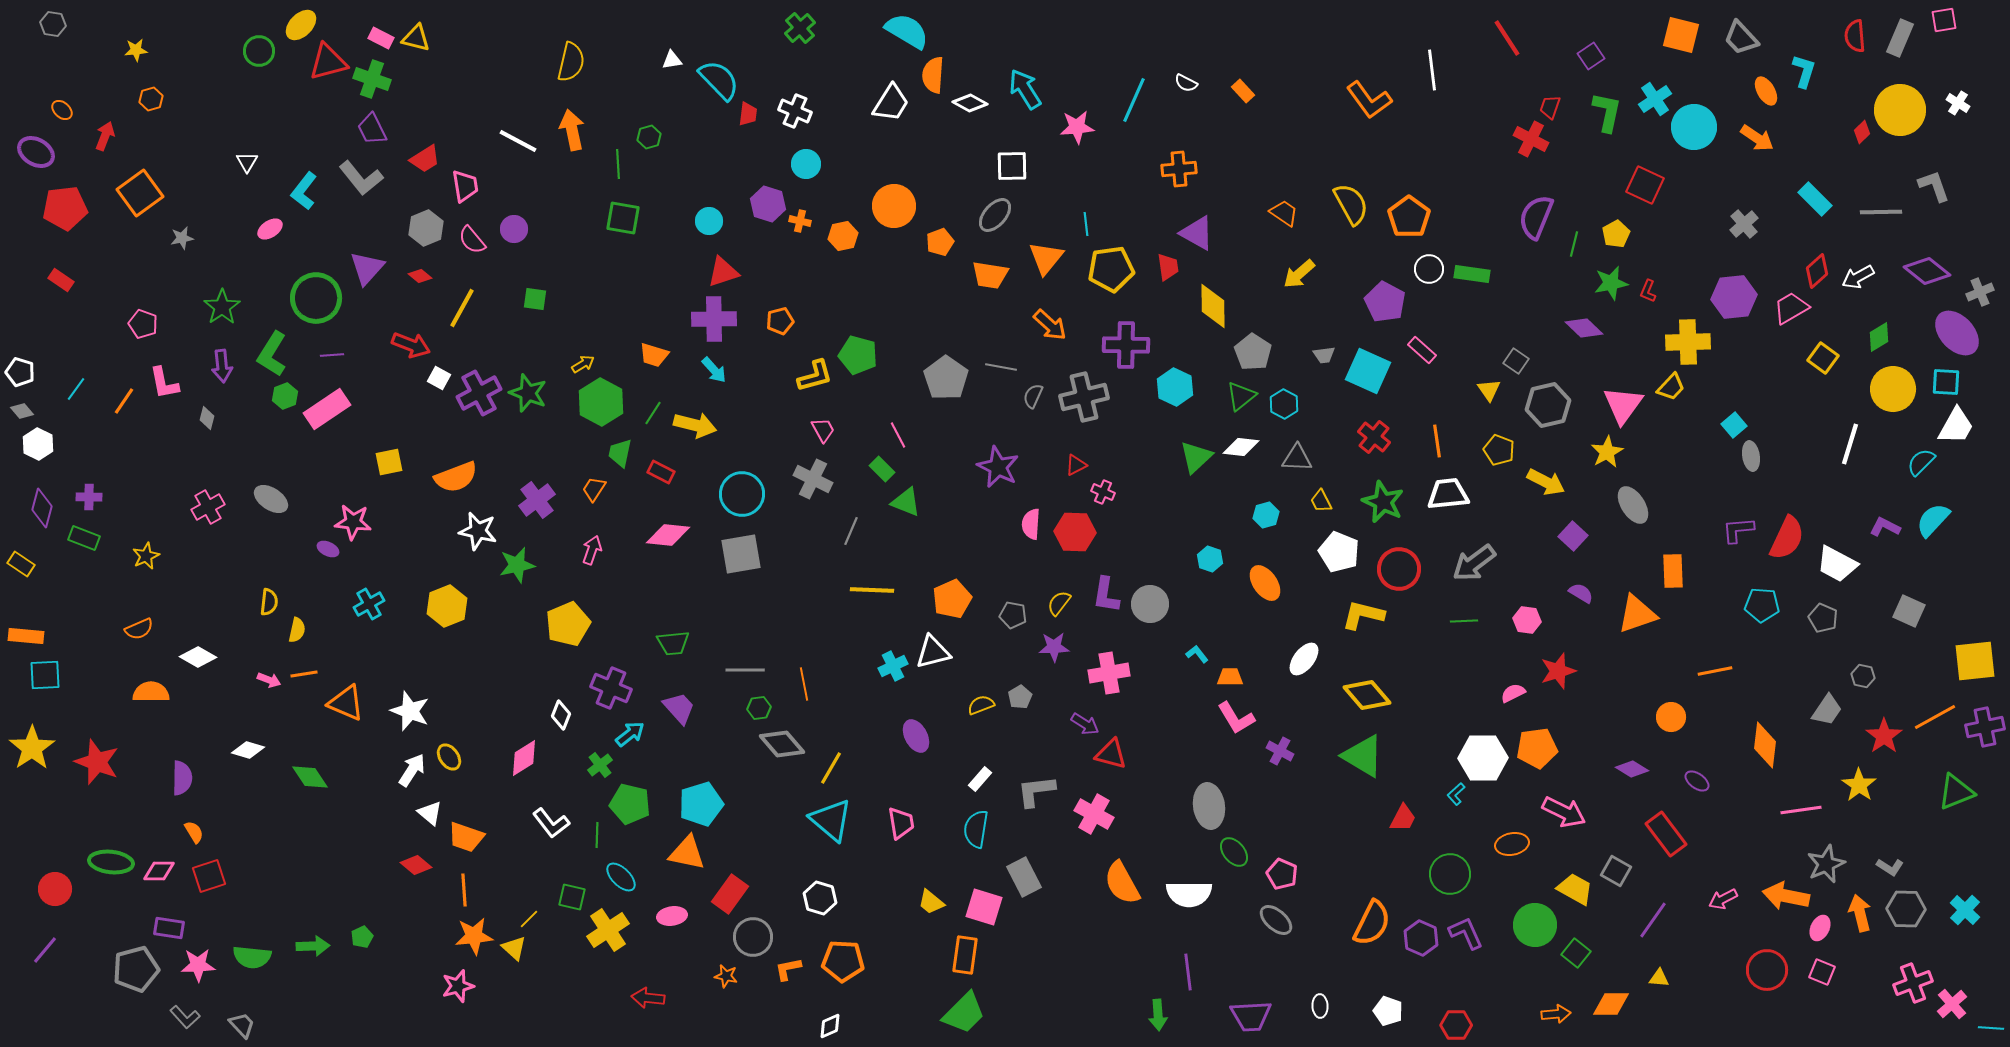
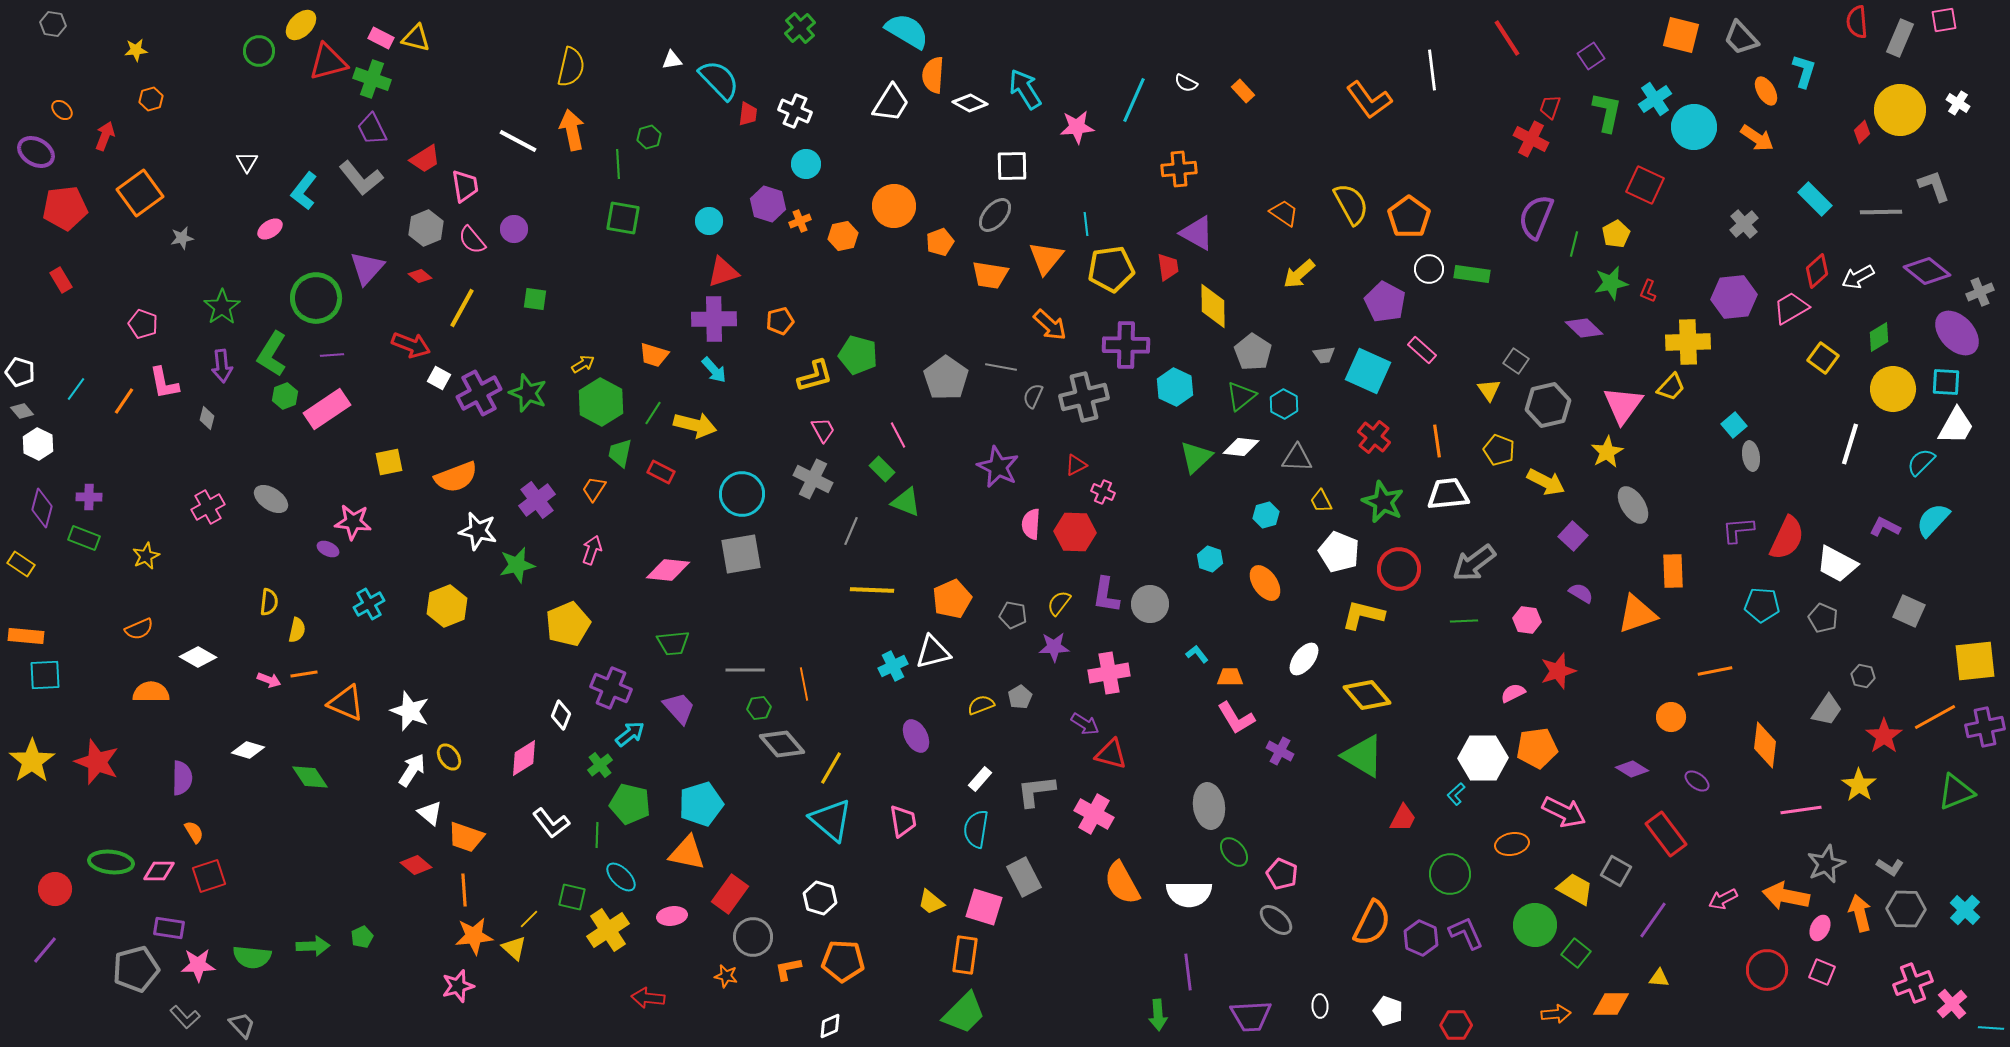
red semicircle at (1855, 36): moved 2 px right, 14 px up
yellow semicircle at (571, 62): moved 5 px down
orange cross at (800, 221): rotated 35 degrees counterclockwise
red rectangle at (61, 280): rotated 25 degrees clockwise
pink diamond at (668, 535): moved 35 px down
yellow star at (32, 748): moved 13 px down
pink trapezoid at (901, 823): moved 2 px right, 2 px up
